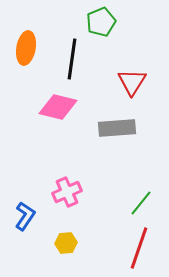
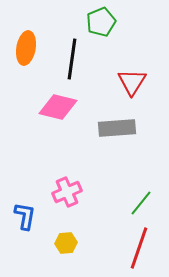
blue L-shape: rotated 24 degrees counterclockwise
